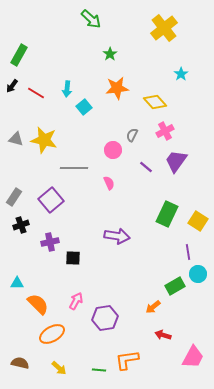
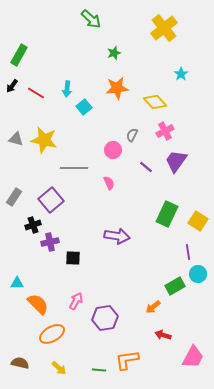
green star at (110, 54): moved 4 px right, 1 px up; rotated 16 degrees clockwise
black cross at (21, 225): moved 12 px right
